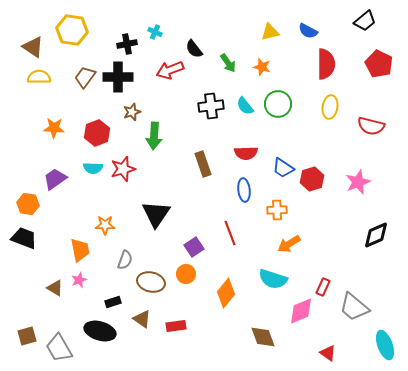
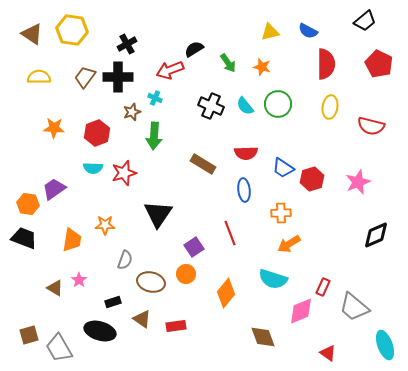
cyan cross at (155, 32): moved 66 px down
black cross at (127, 44): rotated 18 degrees counterclockwise
brown triangle at (33, 47): moved 1 px left, 13 px up
black semicircle at (194, 49): rotated 96 degrees clockwise
black cross at (211, 106): rotated 30 degrees clockwise
brown rectangle at (203, 164): rotated 40 degrees counterclockwise
red star at (123, 169): moved 1 px right, 4 px down
purple trapezoid at (55, 179): moved 1 px left, 10 px down
orange cross at (277, 210): moved 4 px right, 3 px down
black triangle at (156, 214): moved 2 px right
orange trapezoid at (80, 250): moved 8 px left, 10 px up; rotated 20 degrees clockwise
pink star at (79, 280): rotated 14 degrees counterclockwise
brown square at (27, 336): moved 2 px right, 1 px up
